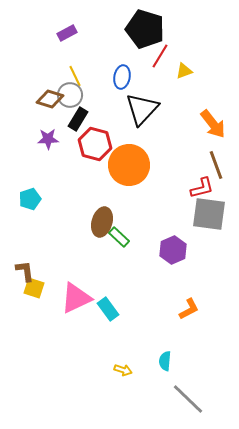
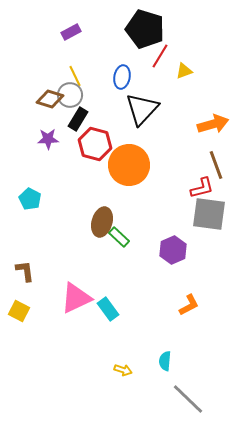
purple rectangle: moved 4 px right, 1 px up
orange arrow: rotated 68 degrees counterclockwise
cyan pentagon: rotated 25 degrees counterclockwise
yellow square: moved 15 px left, 23 px down; rotated 10 degrees clockwise
orange L-shape: moved 4 px up
